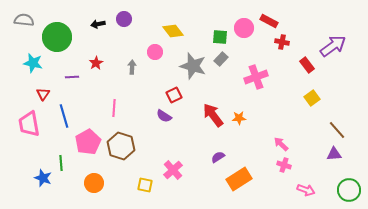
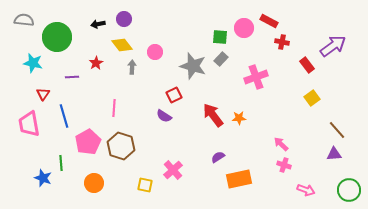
yellow diamond at (173, 31): moved 51 px left, 14 px down
orange rectangle at (239, 179): rotated 20 degrees clockwise
